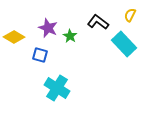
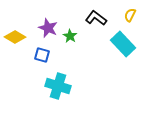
black L-shape: moved 2 px left, 4 px up
yellow diamond: moved 1 px right
cyan rectangle: moved 1 px left
blue square: moved 2 px right
cyan cross: moved 1 px right, 2 px up; rotated 15 degrees counterclockwise
